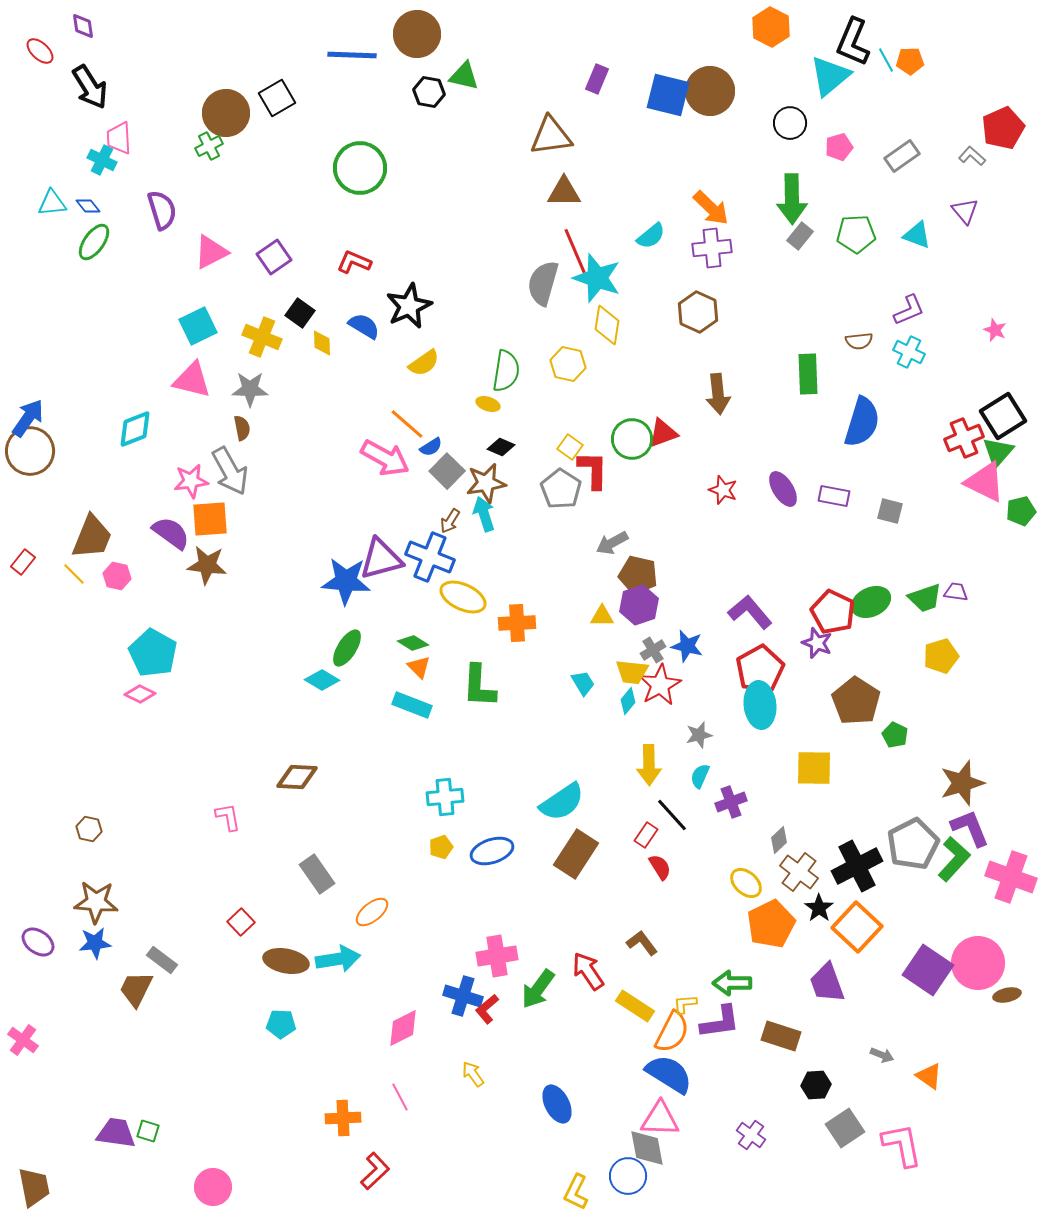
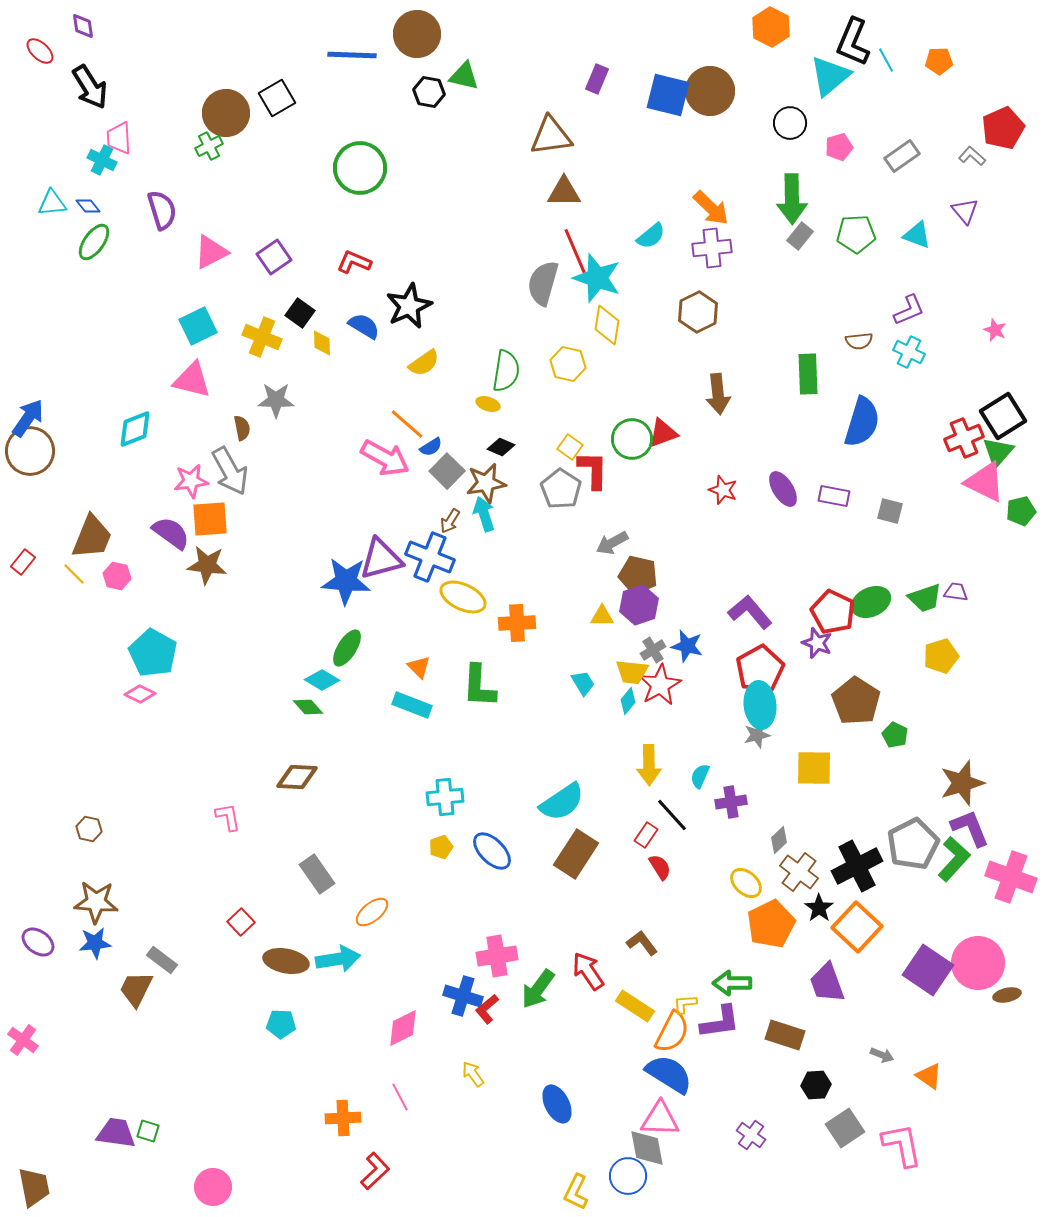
orange pentagon at (910, 61): moved 29 px right
brown hexagon at (698, 312): rotated 9 degrees clockwise
gray star at (250, 389): moved 26 px right, 11 px down
green diamond at (413, 643): moved 105 px left, 64 px down; rotated 16 degrees clockwise
gray star at (699, 735): moved 58 px right
purple cross at (731, 802): rotated 12 degrees clockwise
blue ellipse at (492, 851): rotated 63 degrees clockwise
brown rectangle at (781, 1036): moved 4 px right, 1 px up
